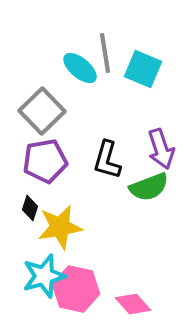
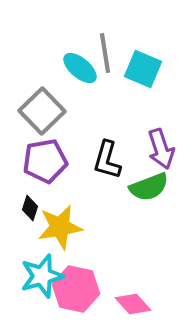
cyan star: moved 2 px left
